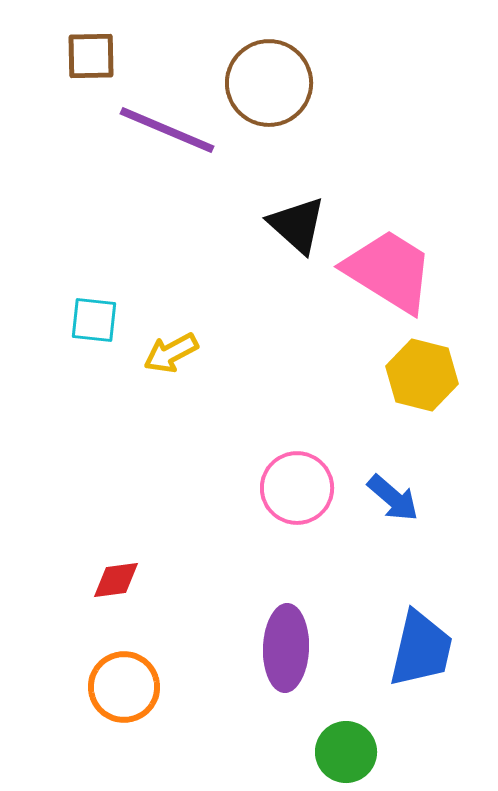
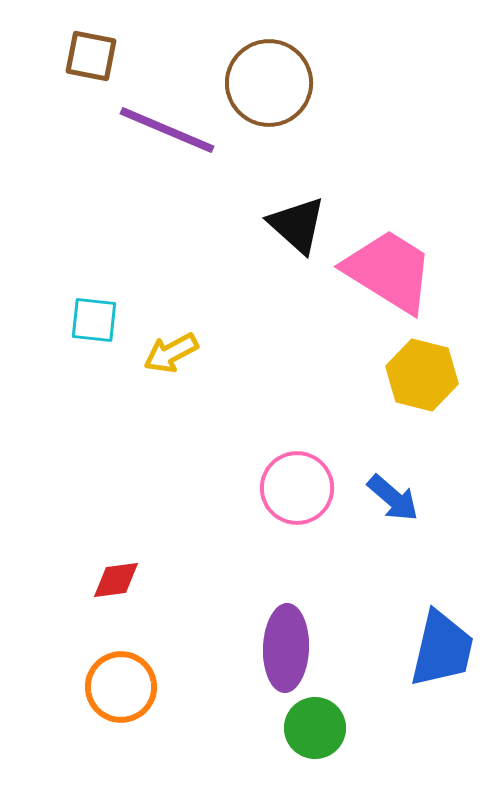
brown square: rotated 12 degrees clockwise
blue trapezoid: moved 21 px right
orange circle: moved 3 px left
green circle: moved 31 px left, 24 px up
